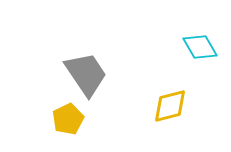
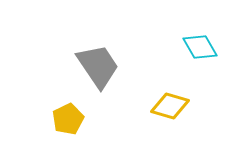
gray trapezoid: moved 12 px right, 8 px up
yellow diamond: rotated 30 degrees clockwise
